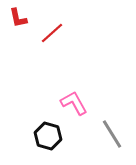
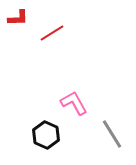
red L-shape: rotated 80 degrees counterclockwise
red line: rotated 10 degrees clockwise
black hexagon: moved 2 px left, 1 px up; rotated 8 degrees clockwise
